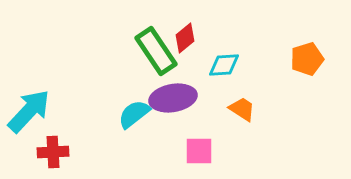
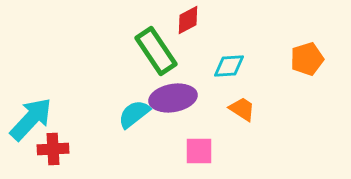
red diamond: moved 3 px right, 18 px up; rotated 12 degrees clockwise
cyan diamond: moved 5 px right, 1 px down
cyan arrow: moved 2 px right, 8 px down
red cross: moved 3 px up
